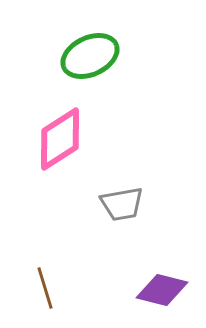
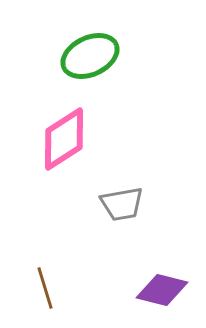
pink diamond: moved 4 px right
